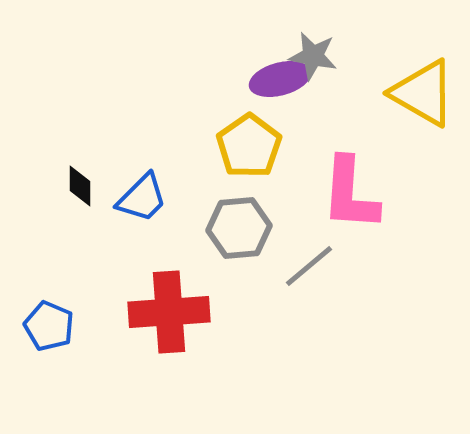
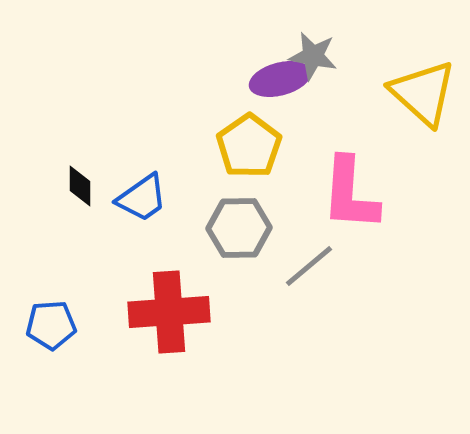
yellow triangle: rotated 12 degrees clockwise
blue trapezoid: rotated 10 degrees clockwise
gray hexagon: rotated 4 degrees clockwise
blue pentagon: moved 2 px right, 1 px up; rotated 27 degrees counterclockwise
